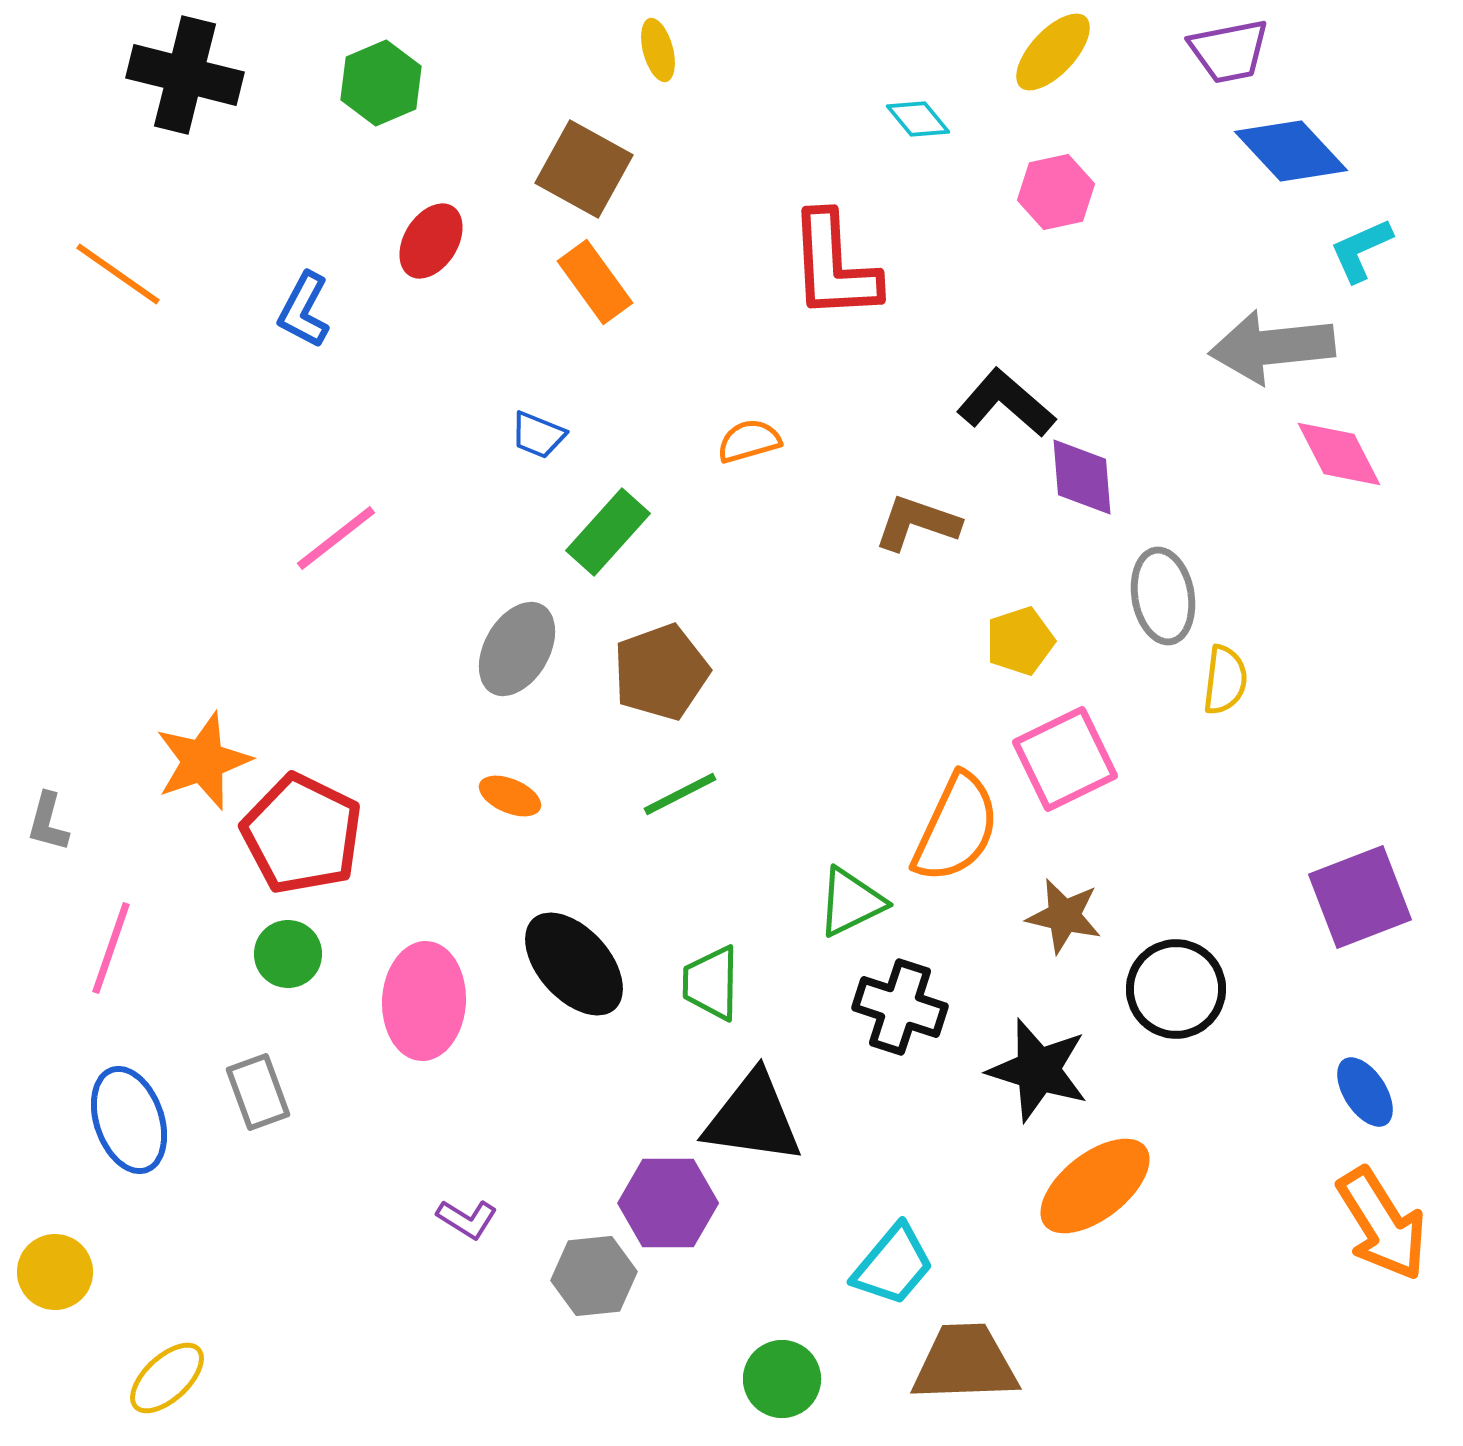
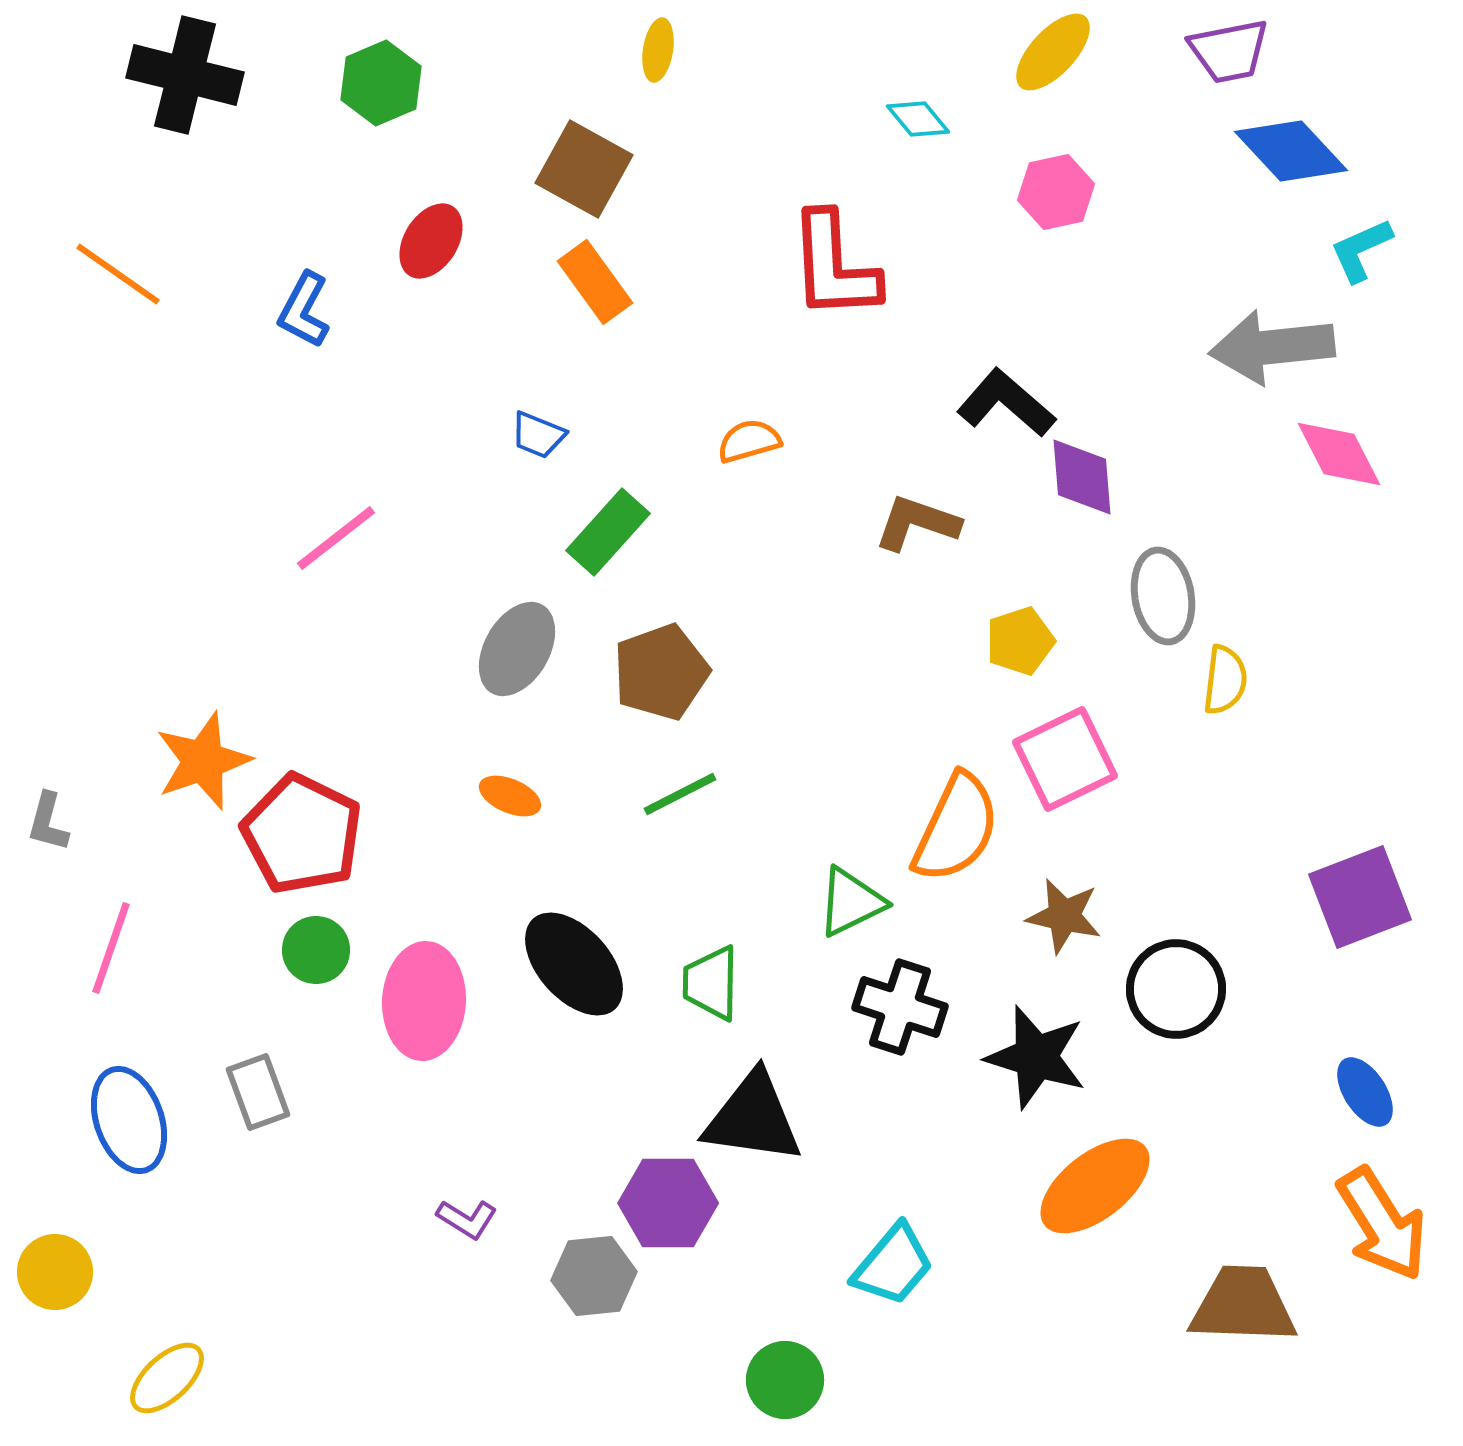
yellow ellipse at (658, 50): rotated 24 degrees clockwise
green circle at (288, 954): moved 28 px right, 4 px up
black star at (1038, 1070): moved 2 px left, 13 px up
brown trapezoid at (965, 1363): moved 278 px right, 58 px up; rotated 4 degrees clockwise
green circle at (782, 1379): moved 3 px right, 1 px down
